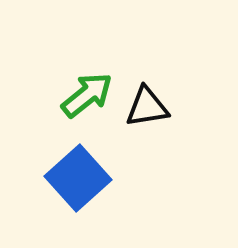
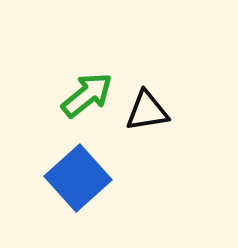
black triangle: moved 4 px down
